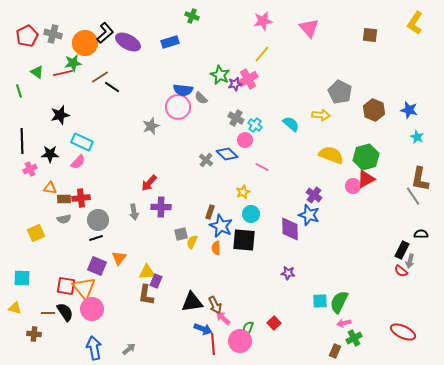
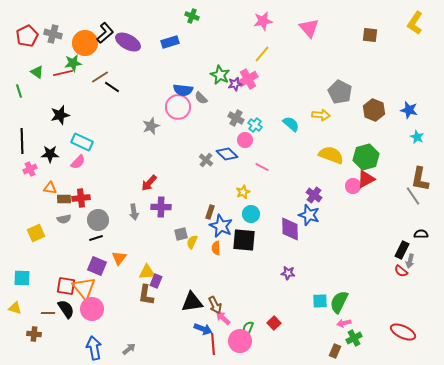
black semicircle at (65, 312): moved 1 px right, 3 px up
